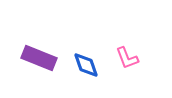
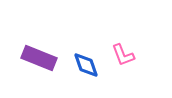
pink L-shape: moved 4 px left, 3 px up
